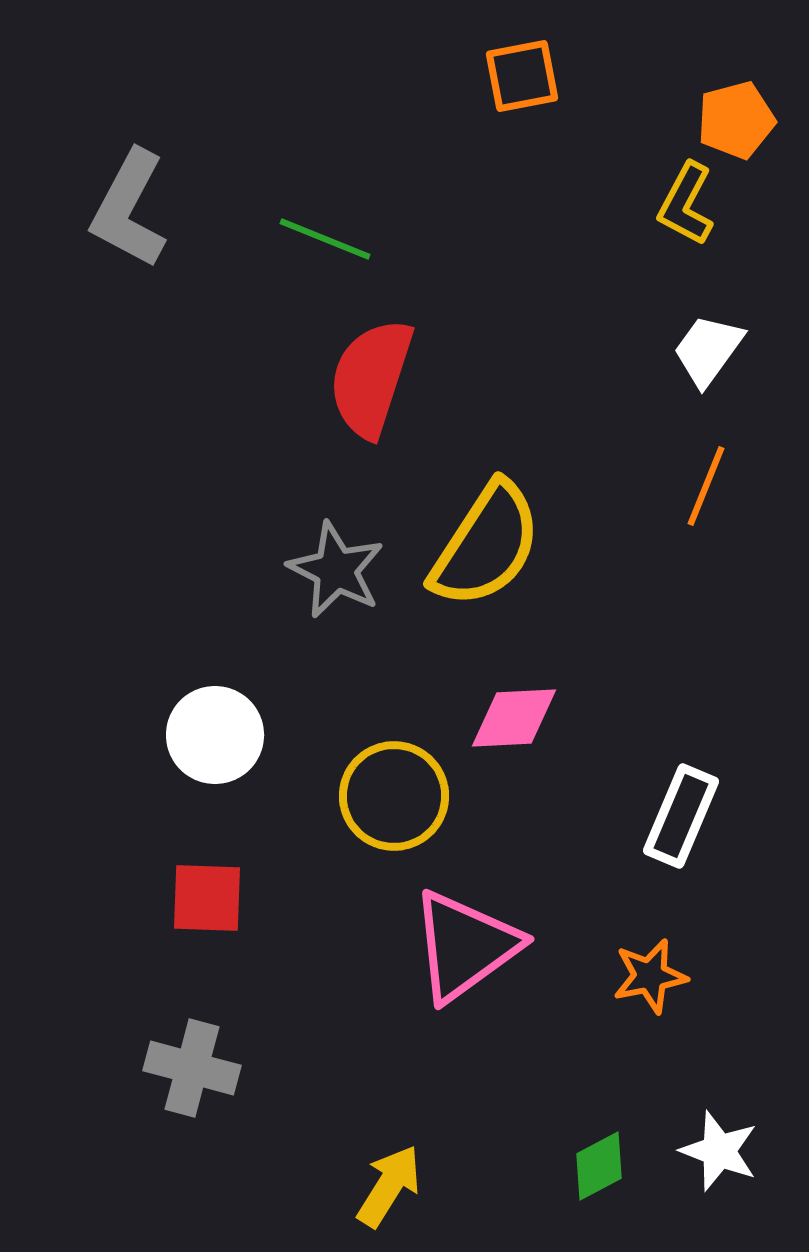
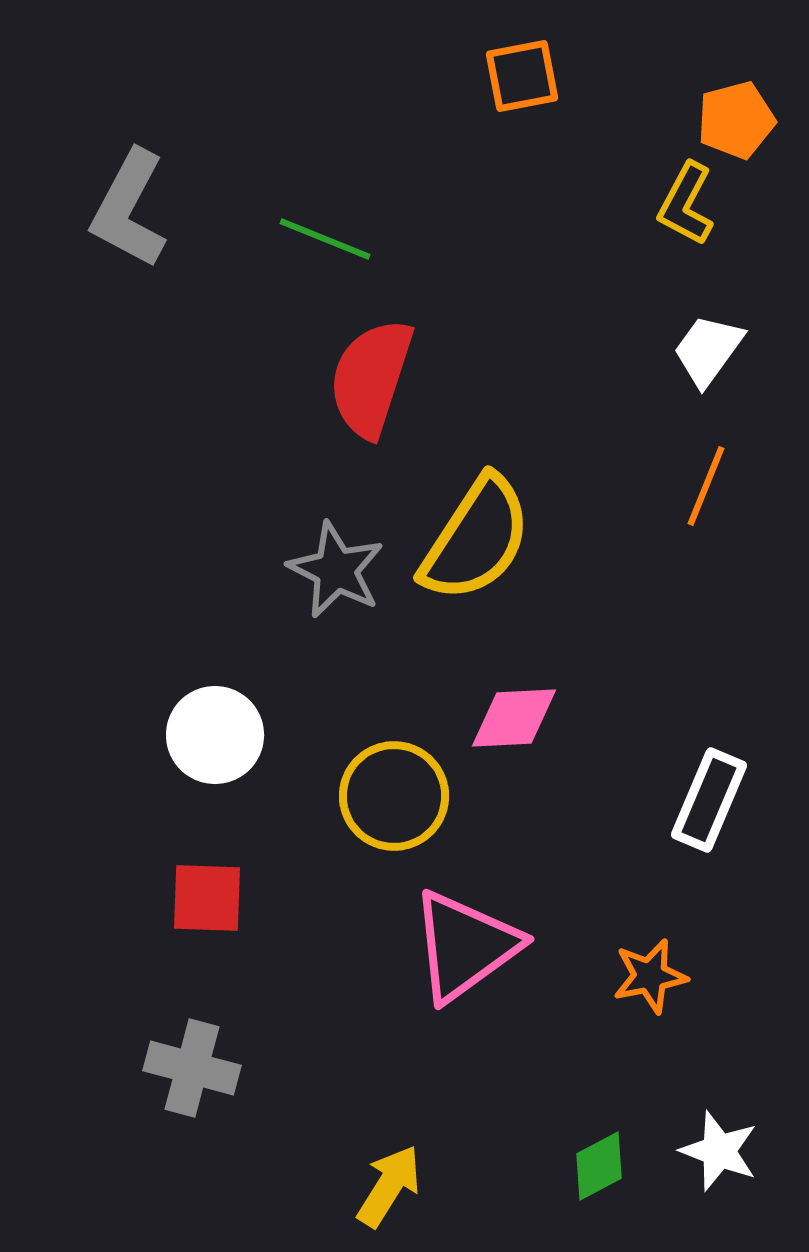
yellow semicircle: moved 10 px left, 6 px up
white rectangle: moved 28 px right, 16 px up
